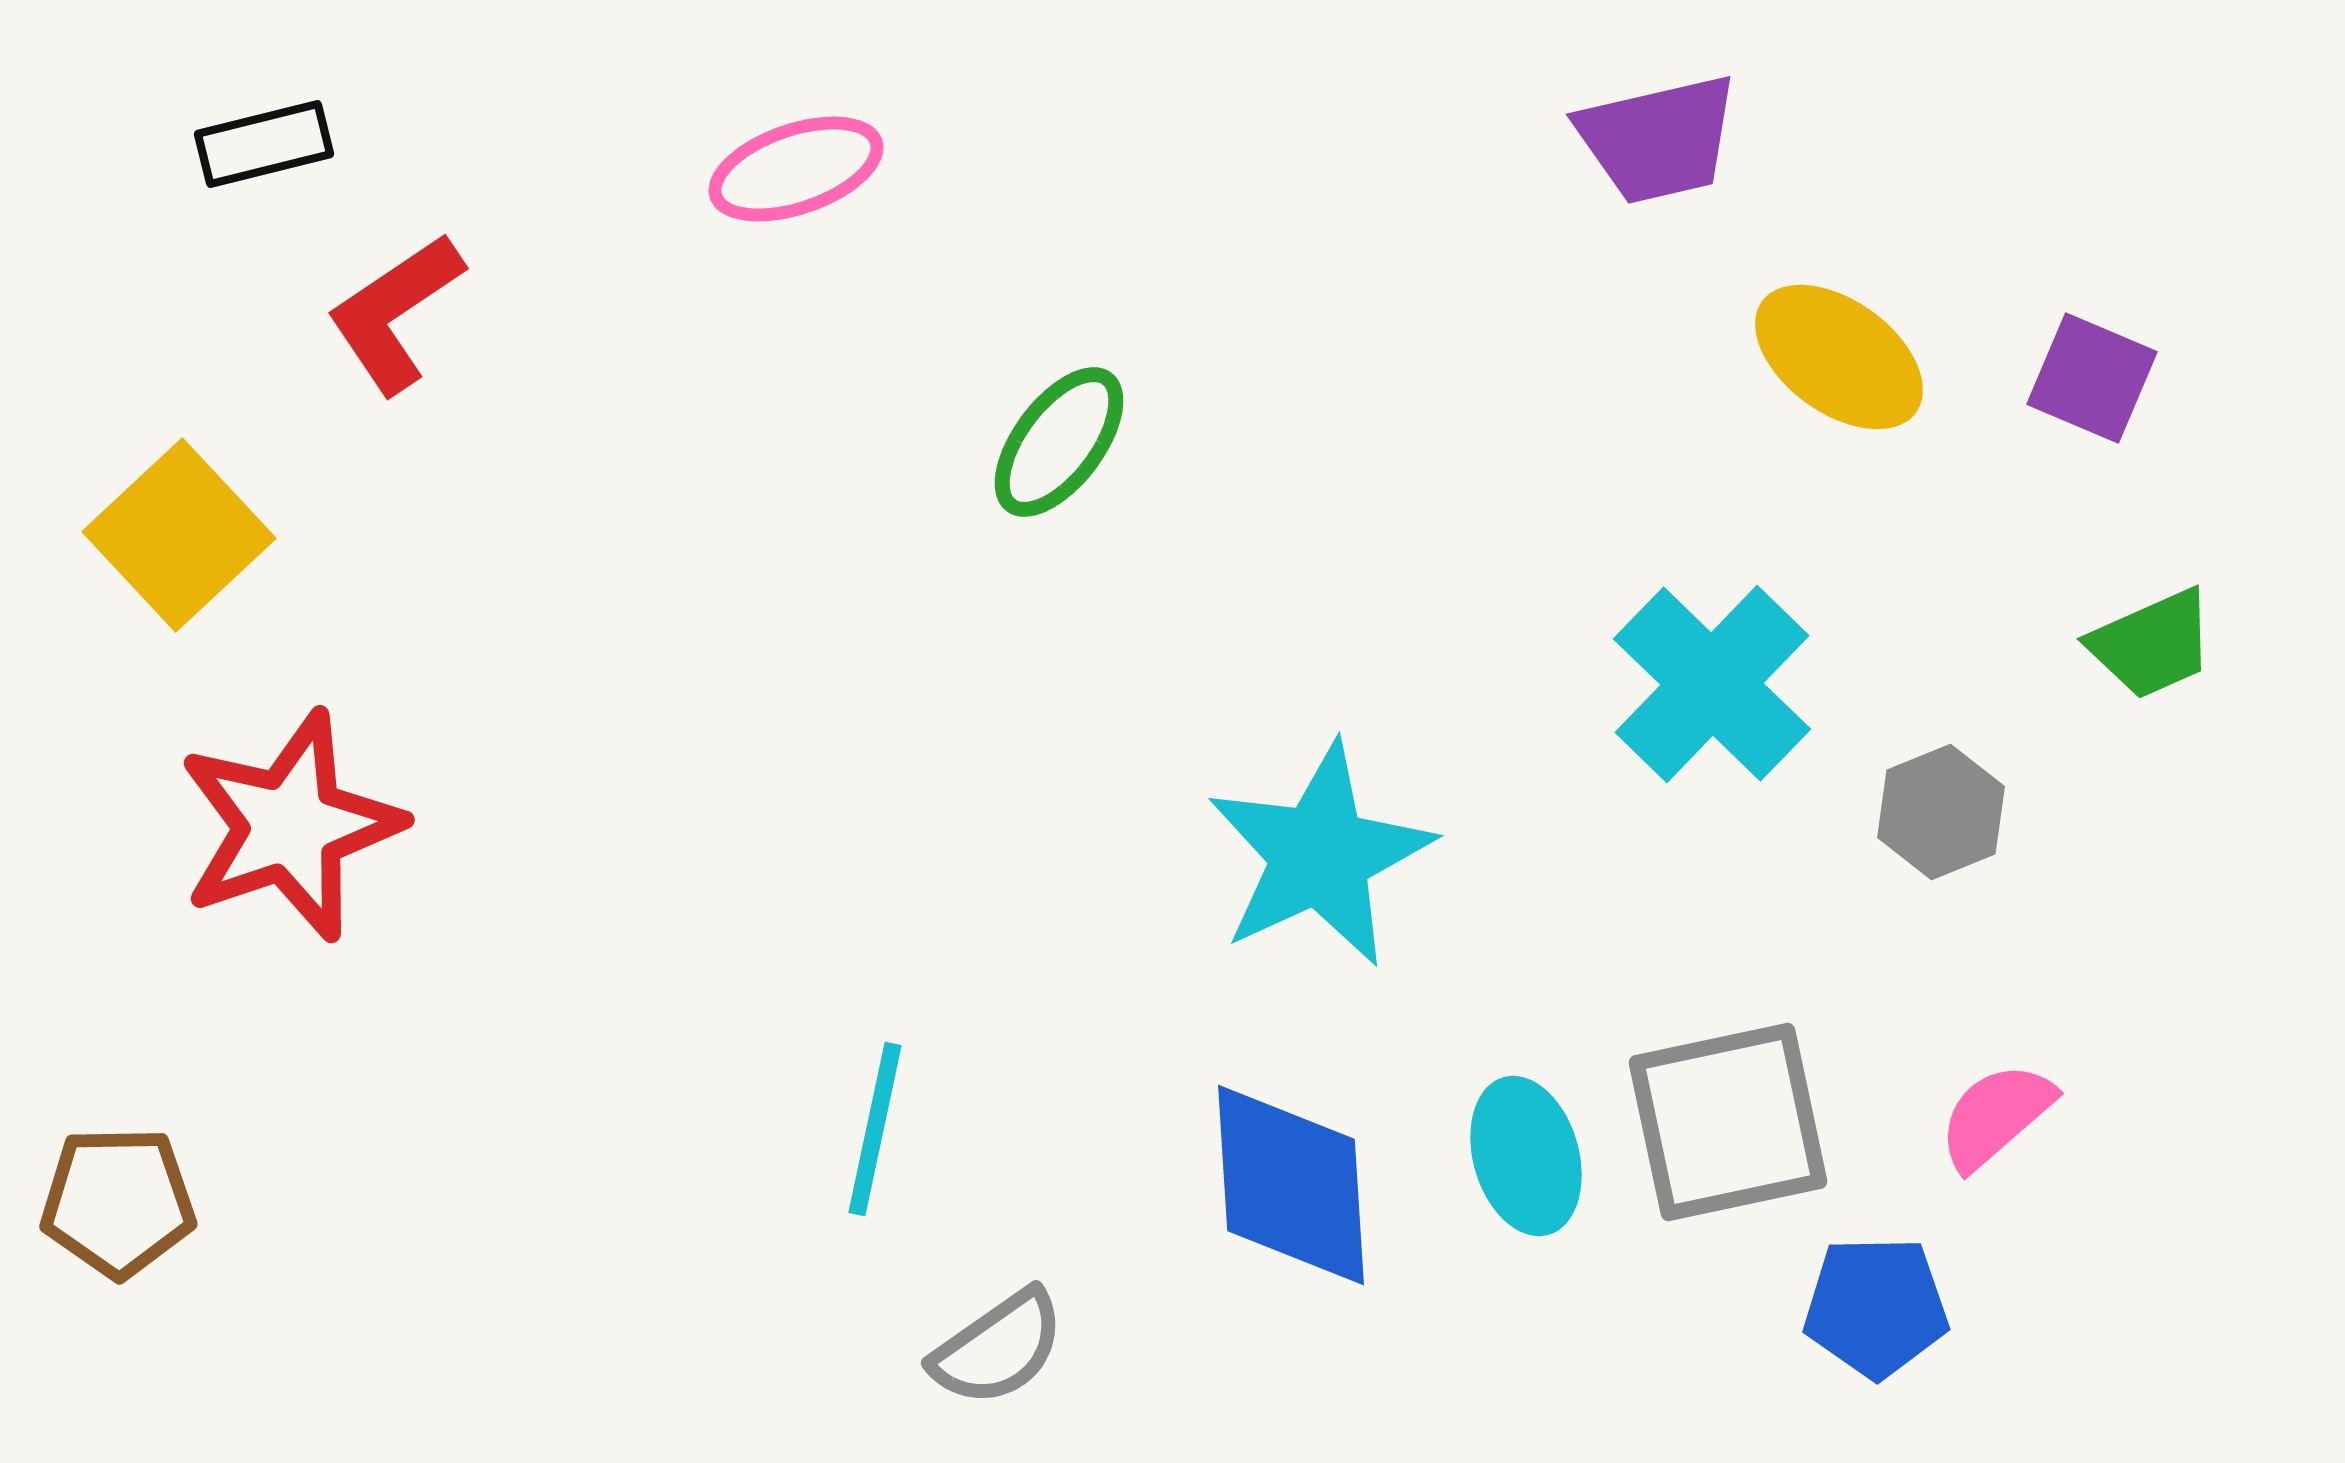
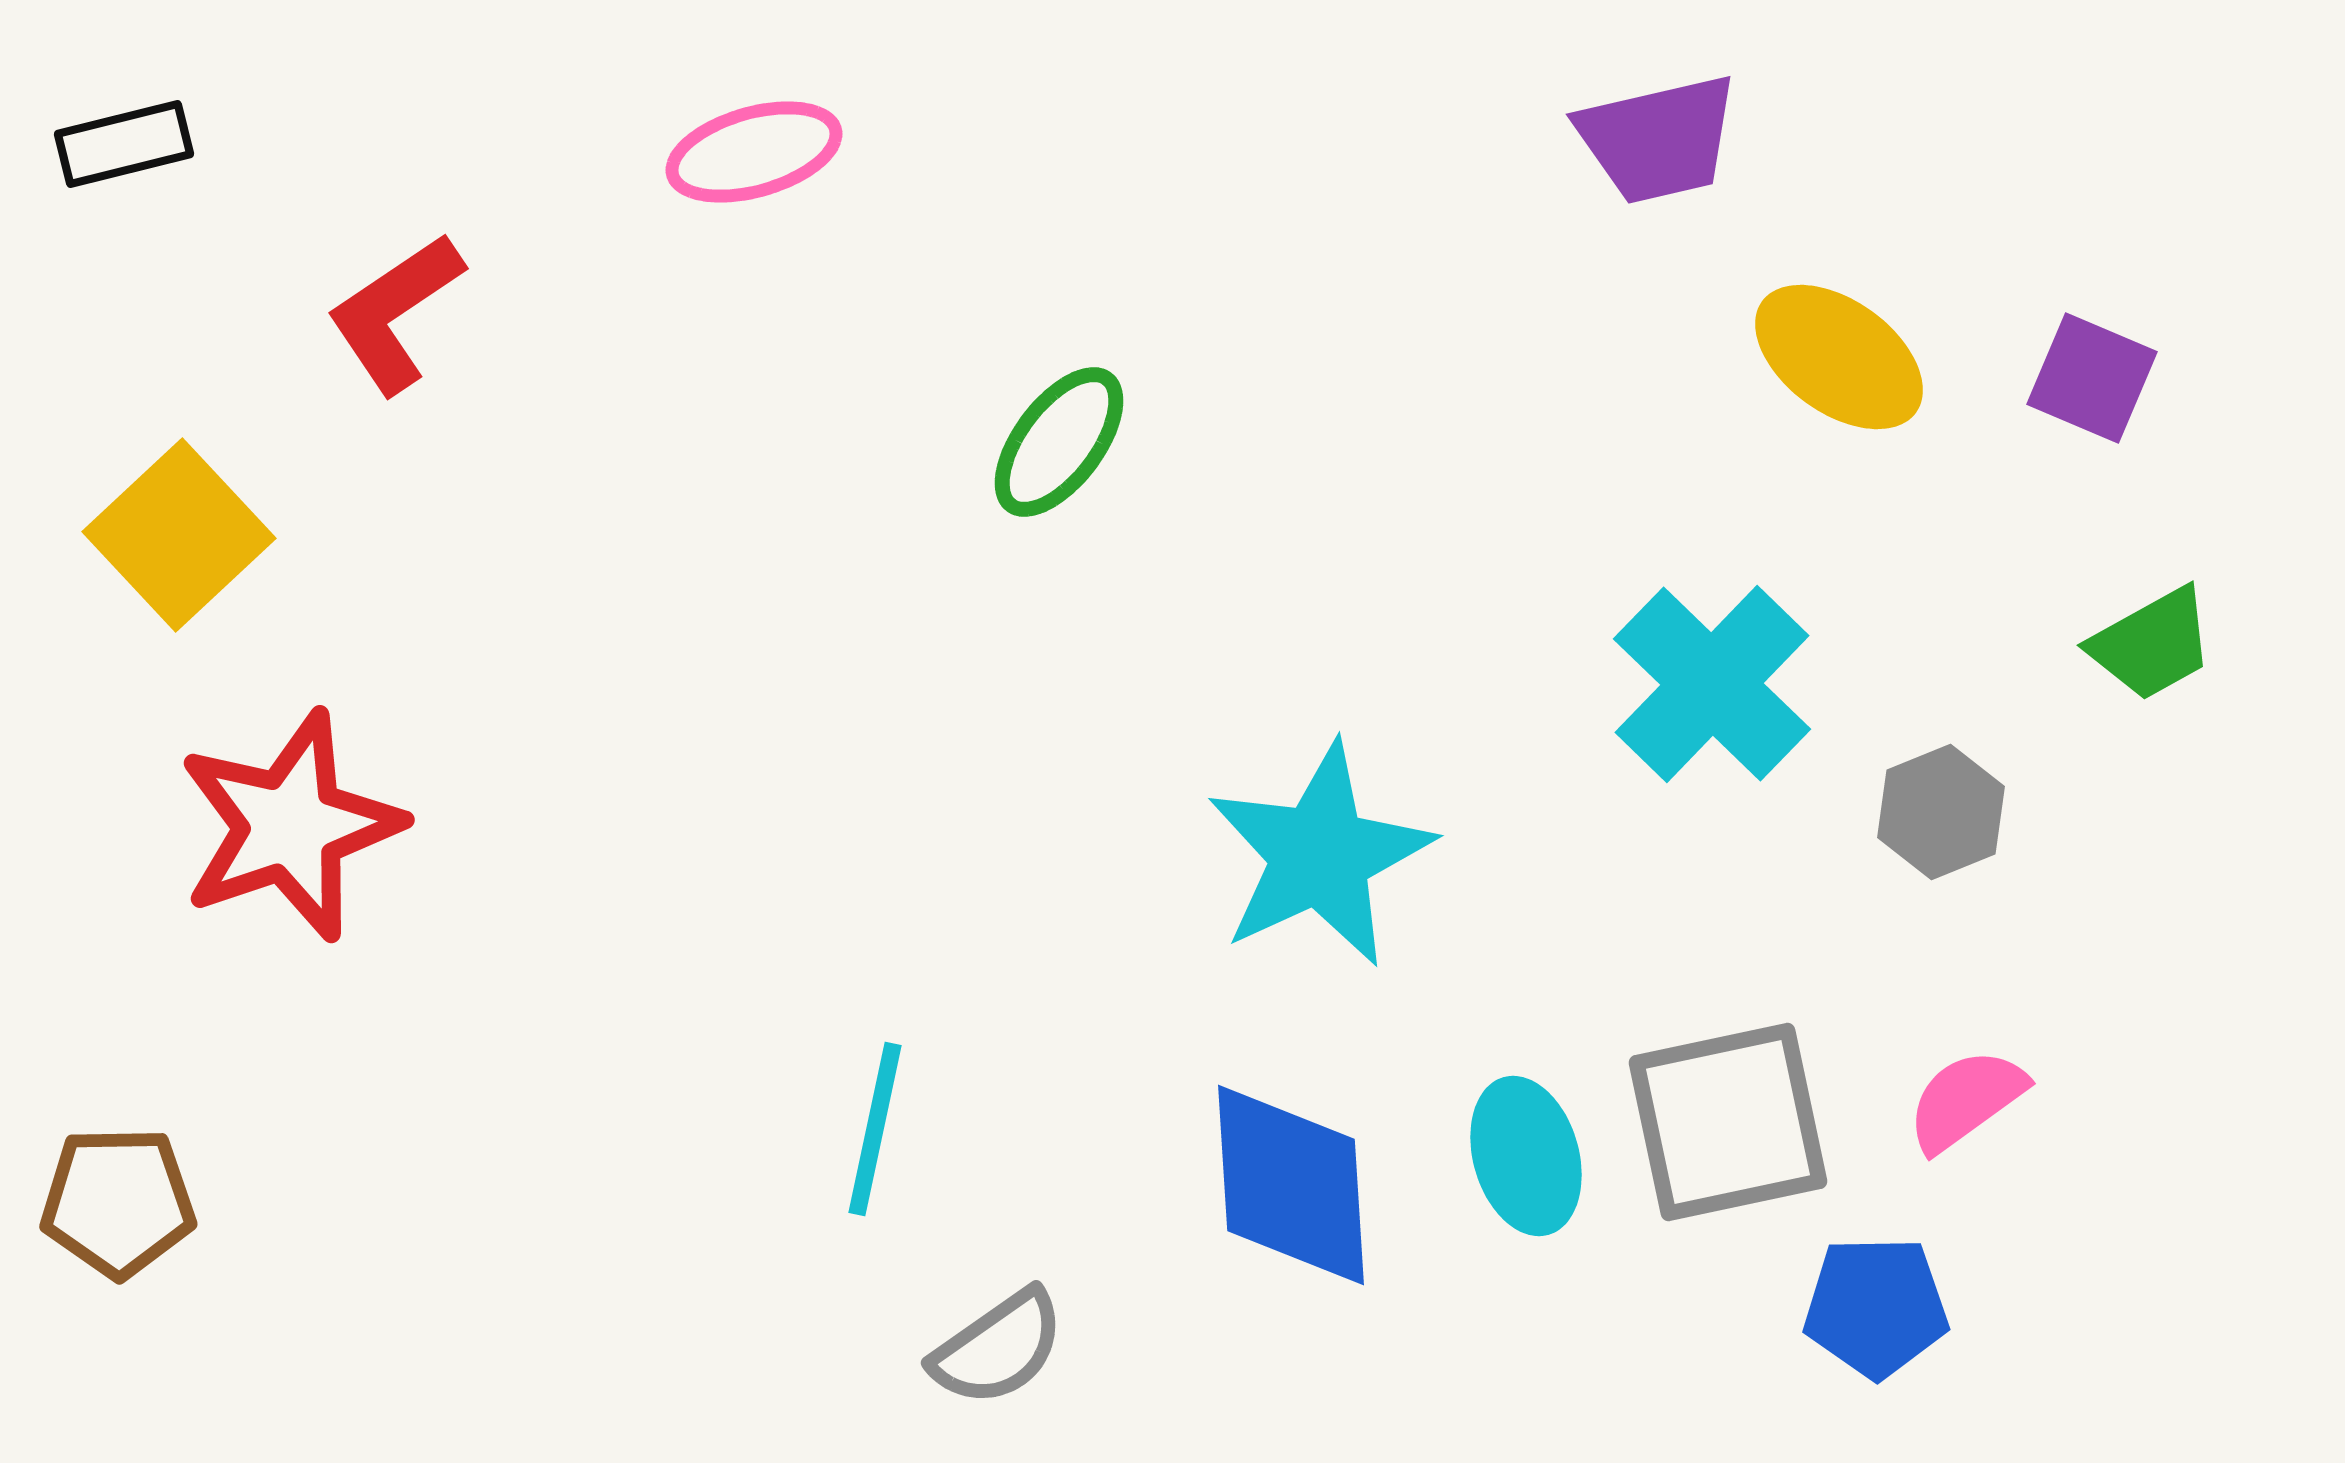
black rectangle: moved 140 px left
pink ellipse: moved 42 px left, 17 px up; rotated 3 degrees clockwise
green trapezoid: rotated 5 degrees counterclockwise
pink semicircle: moved 30 px left, 16 px up; rotated 5 degrees clockwise
